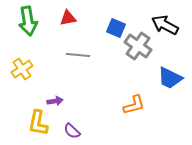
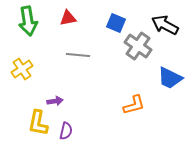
blue square: moved 5 px up
purple semicircle: moved 6 px left; rotated 120 degrees counterclockwise
